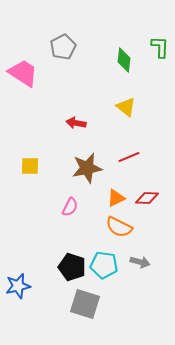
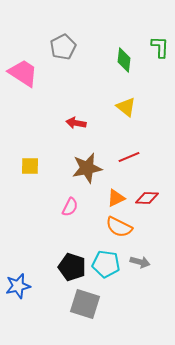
cyan pentagon: moved 2 px right, 1 px up
